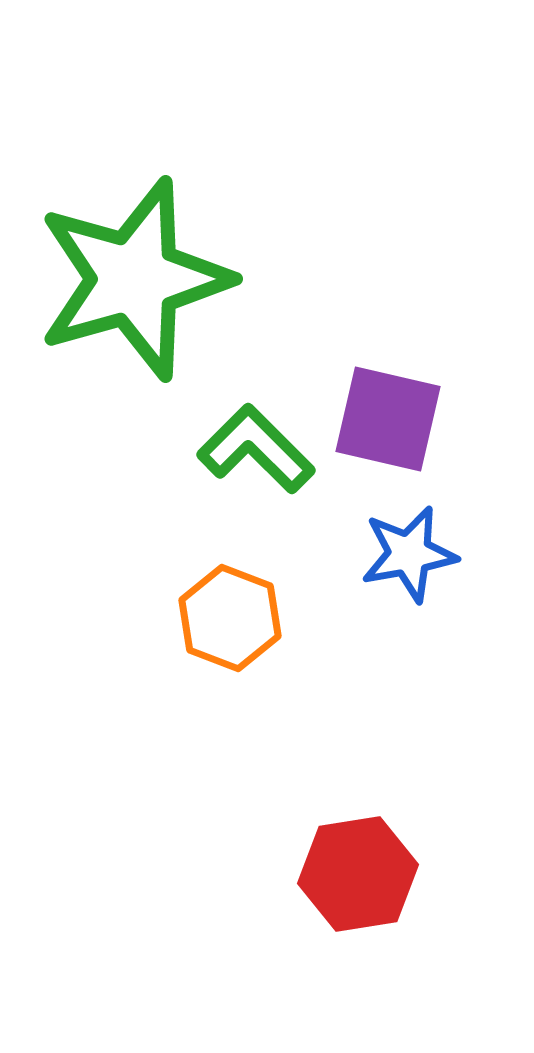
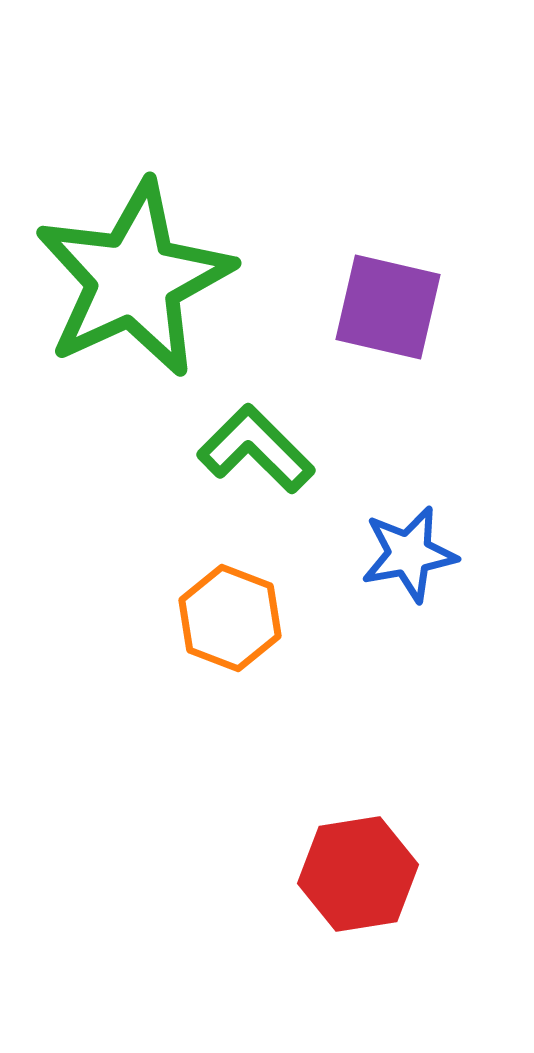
green star: rotated 9 degrees counterclockwise
purple square: moved 112 px up
